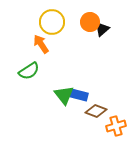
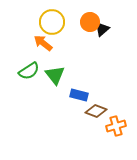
orange arrow: moved 2 px right, 1 px up; rotated 18 degrees counterclockwise
green triangle: moved 9 px left, 20 px up
